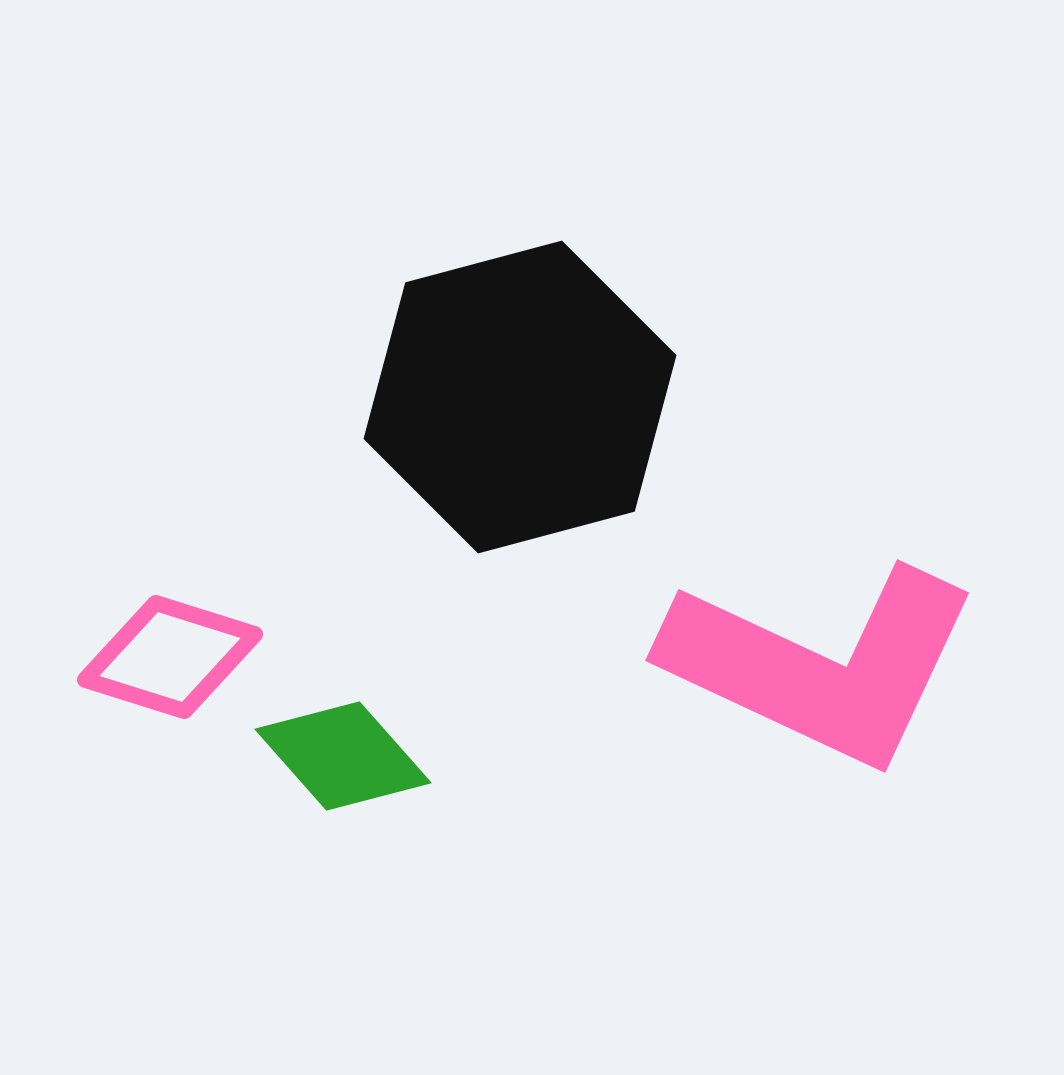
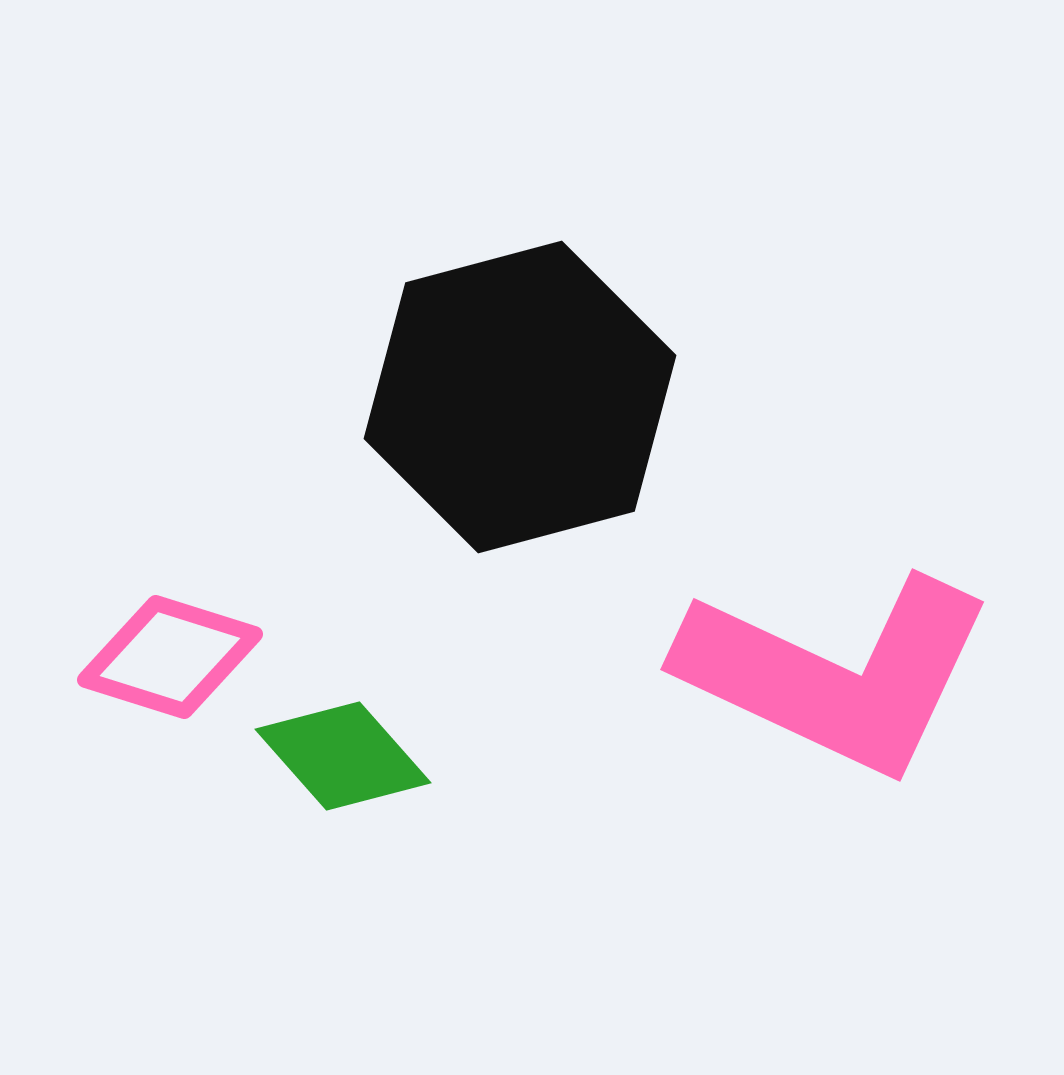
pink L-shape: moved 15 px right, 9 px down
